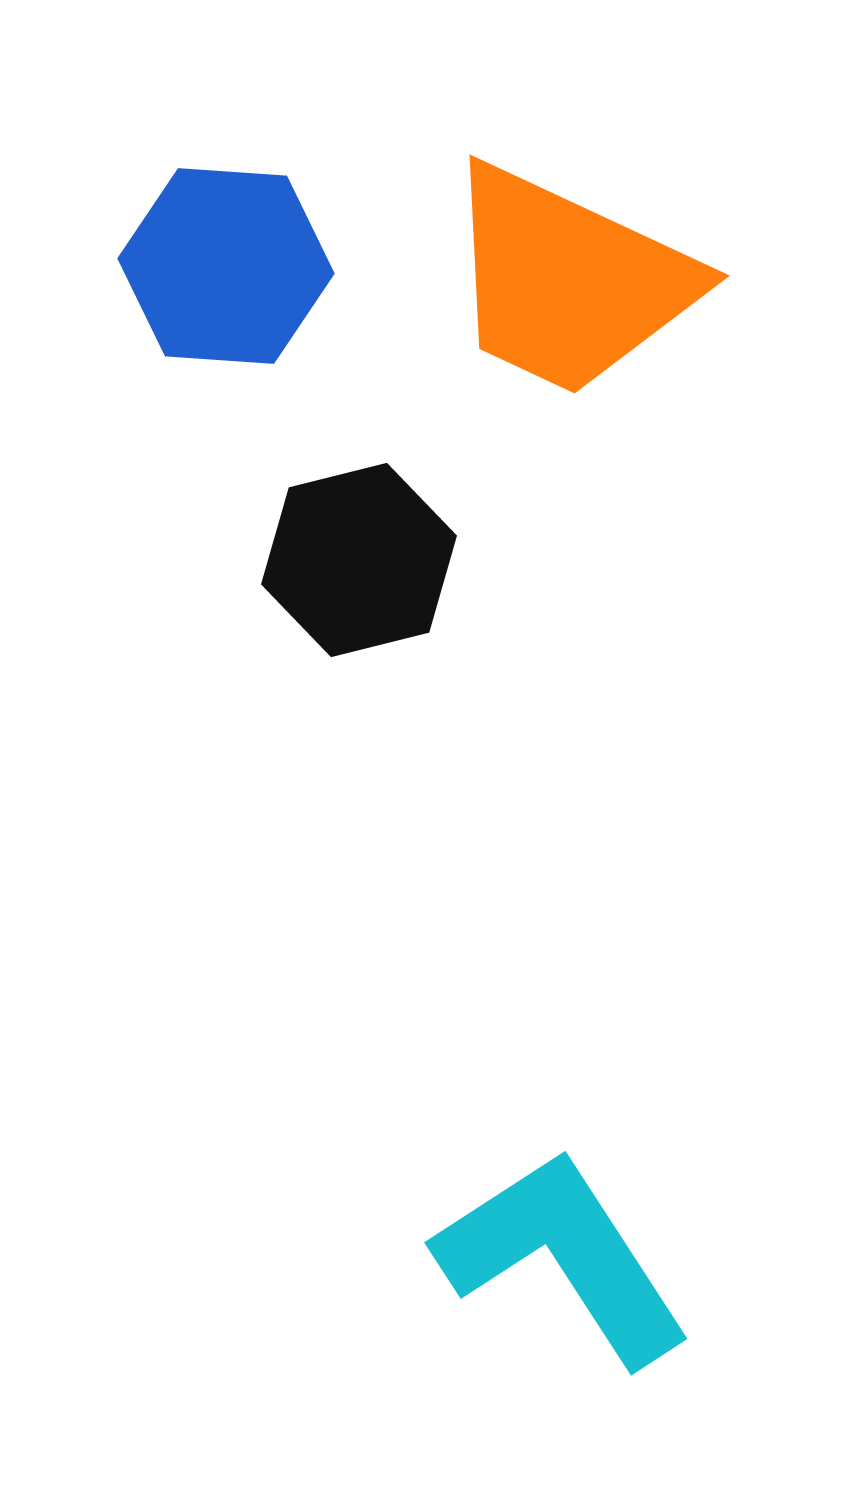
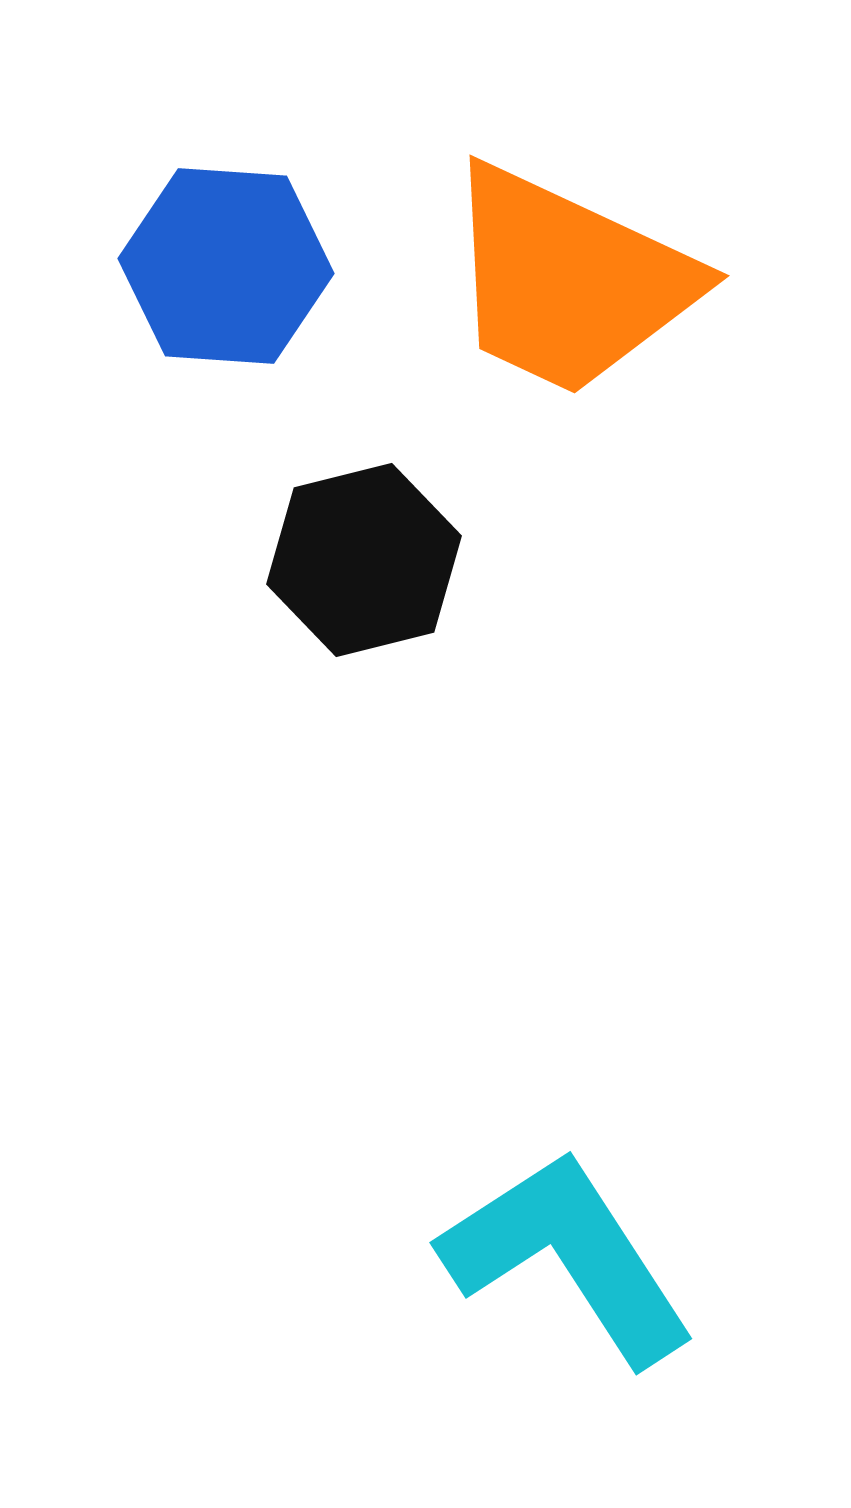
black hexagon: moved 5 px right
cyan L-shape: moved 5 px right
